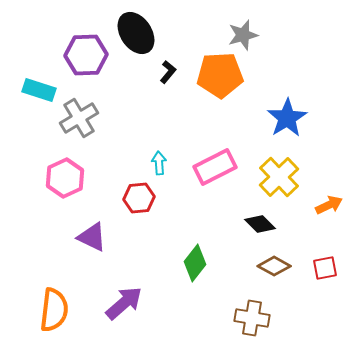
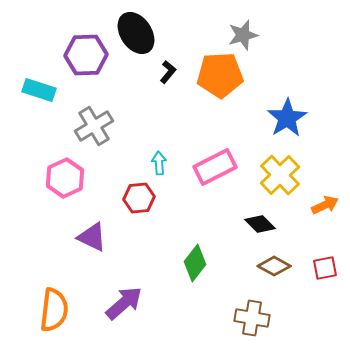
gray cross: moved 15 px right, 8 px down
yellow cross: moved 1 px right, 2 px up
orange arrow: moved 4 px left
